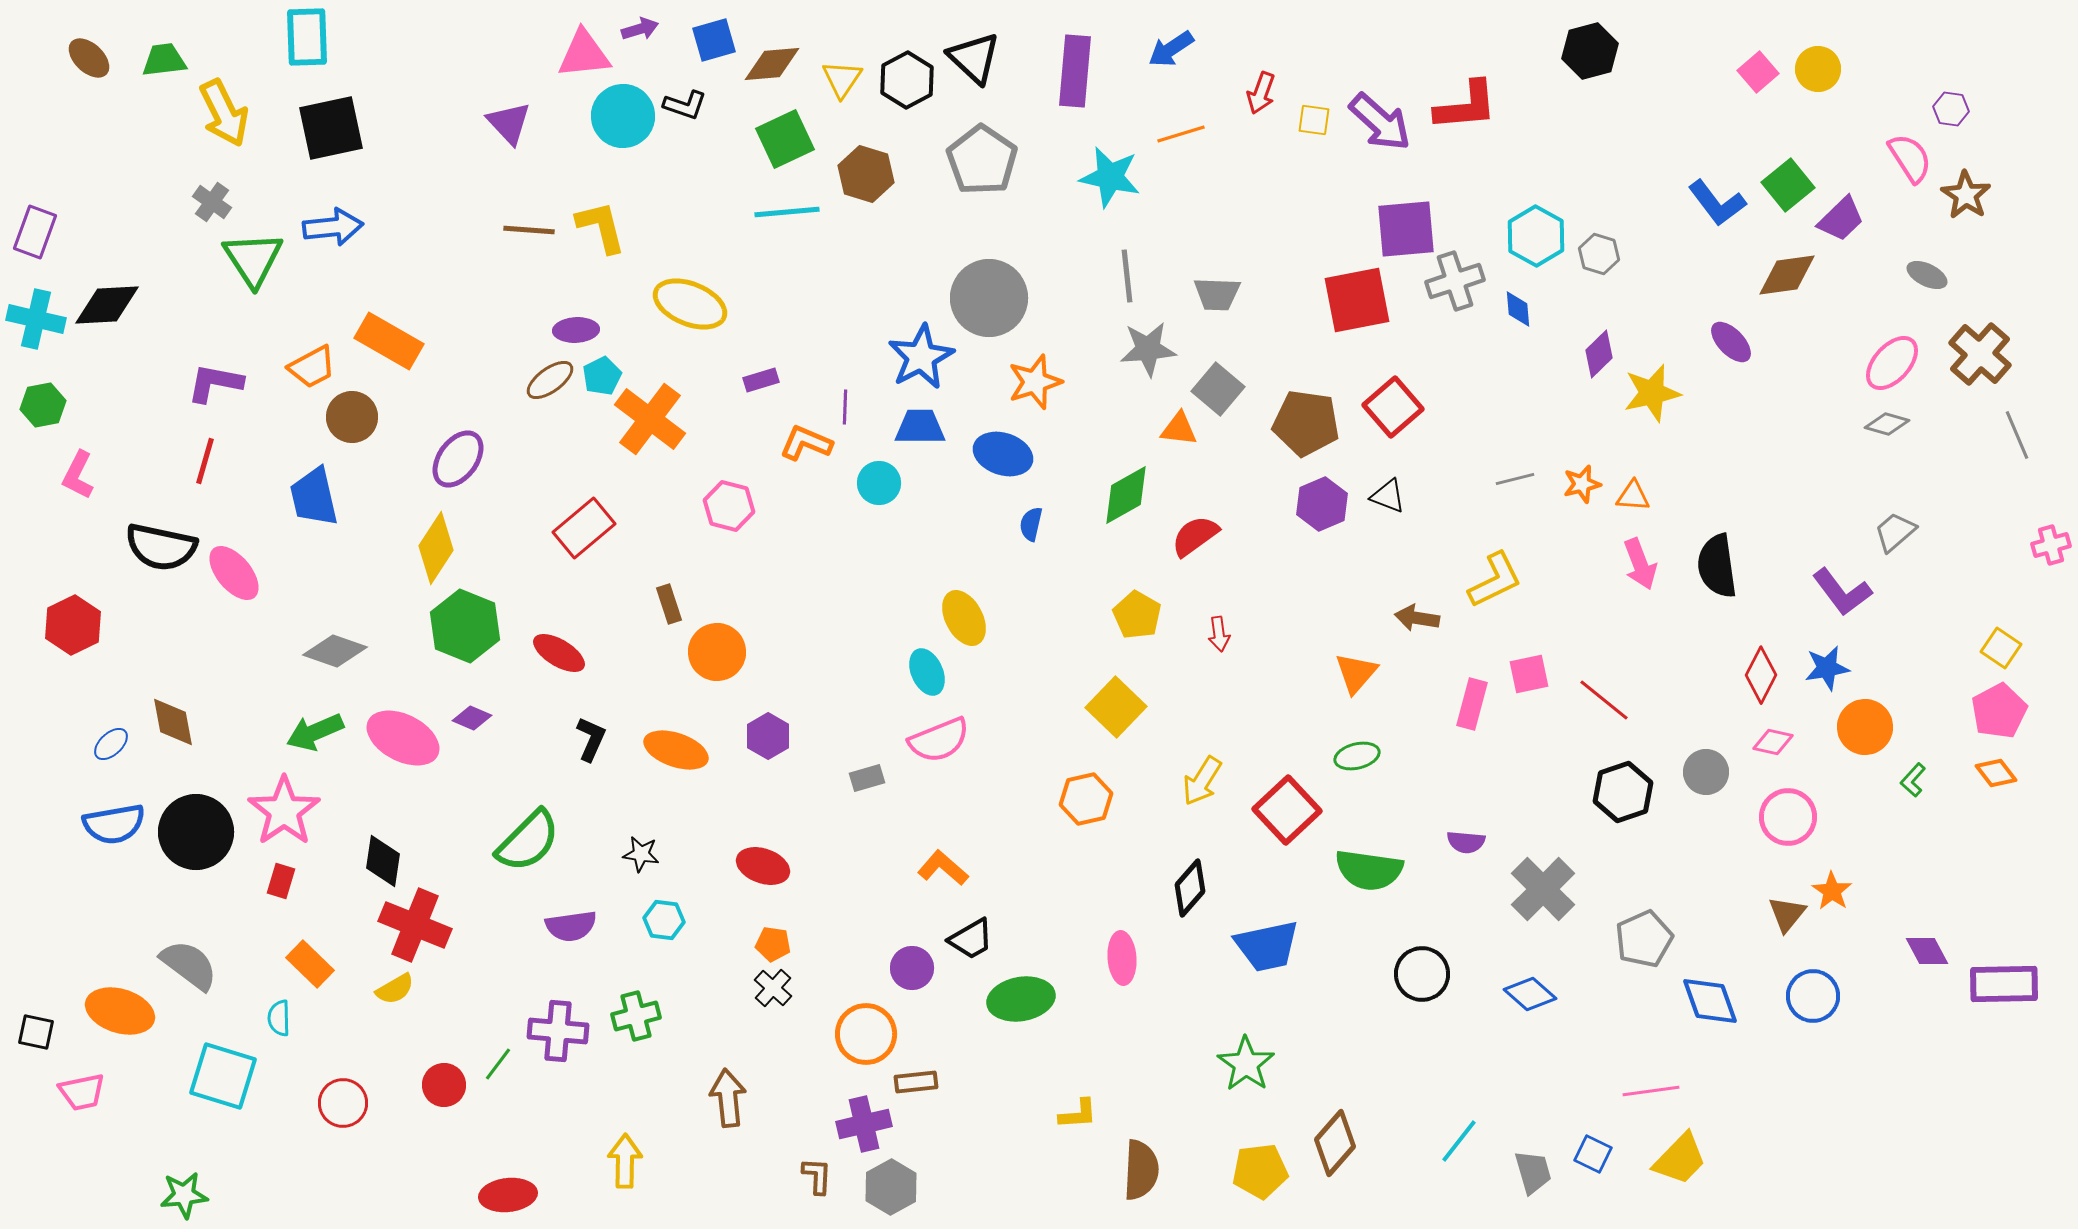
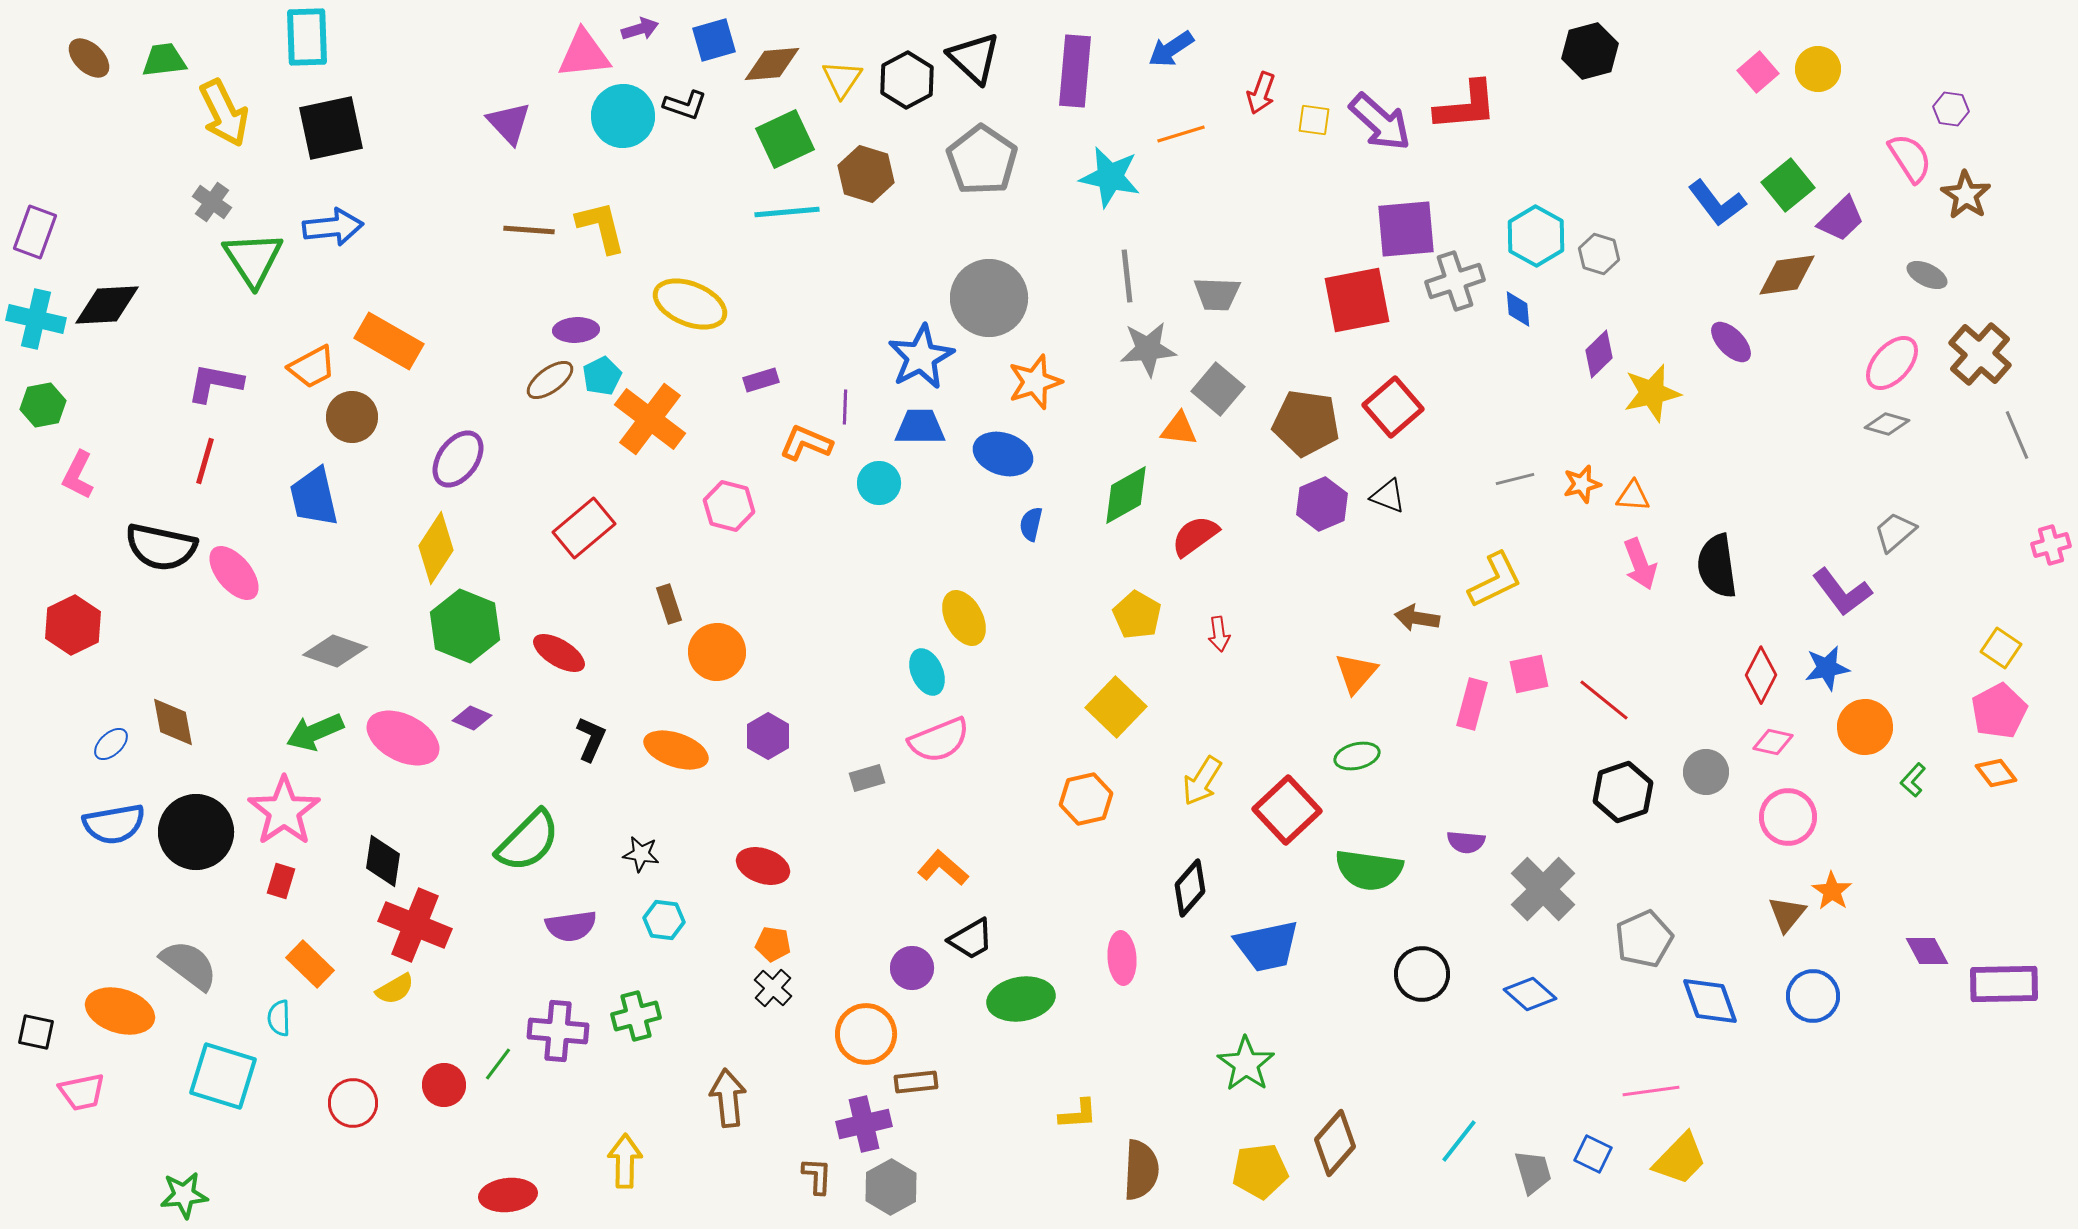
red circle at (343, 1103): moved 10 px right
